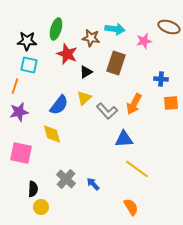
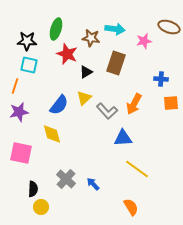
blue triangle: moved 1 px left, 1 px up
